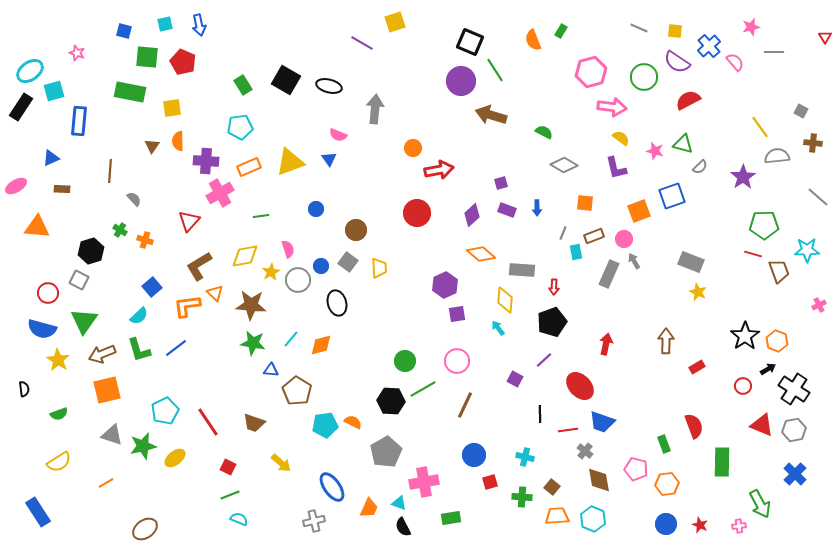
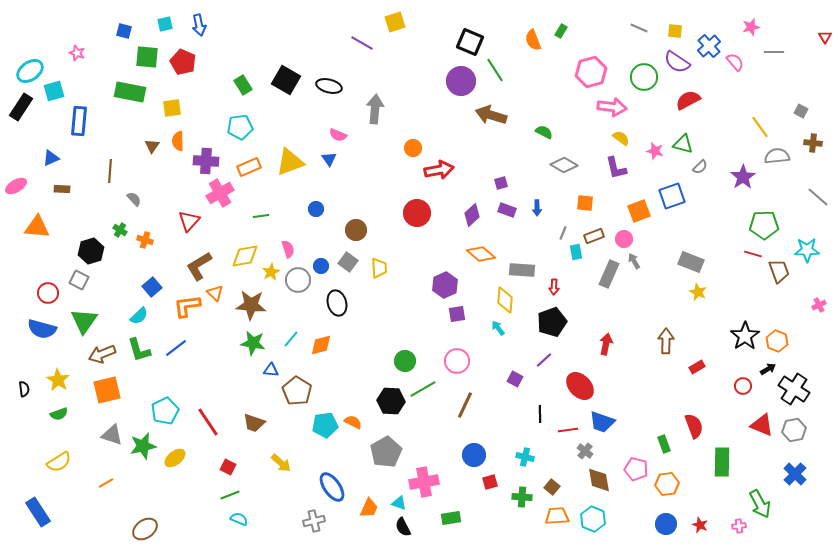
yellow star at (58, 360): moved 20 px down
